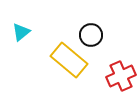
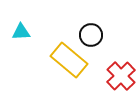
cyan triangle: rotated 36 degrees clockwise
red cross: rotated 20 degrees counterclockwise
